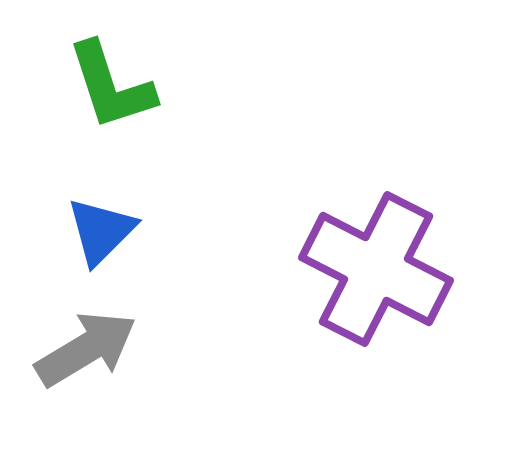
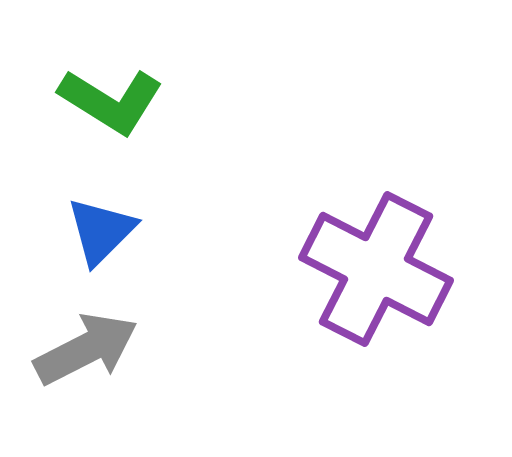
green L-shape: moved 15 px down; rotated 40 degrees counterclockwise
gray arrow: rotated 4 degrees clockwise
